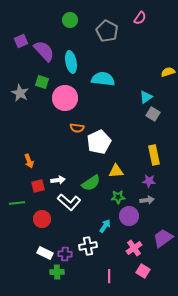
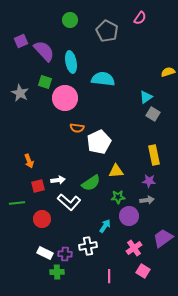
green square: moved 3 px right
